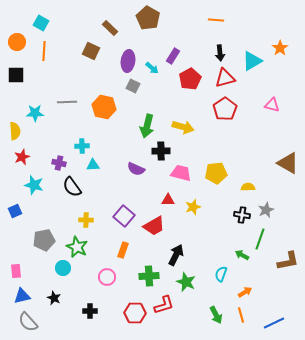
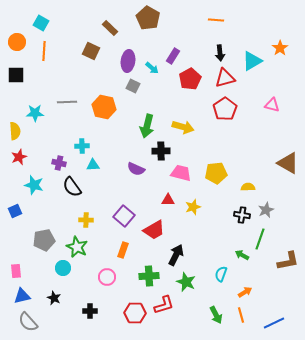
red star at (22, 157): moved 3 px left
red trapezoid at (154, 226): moved 4 px down
